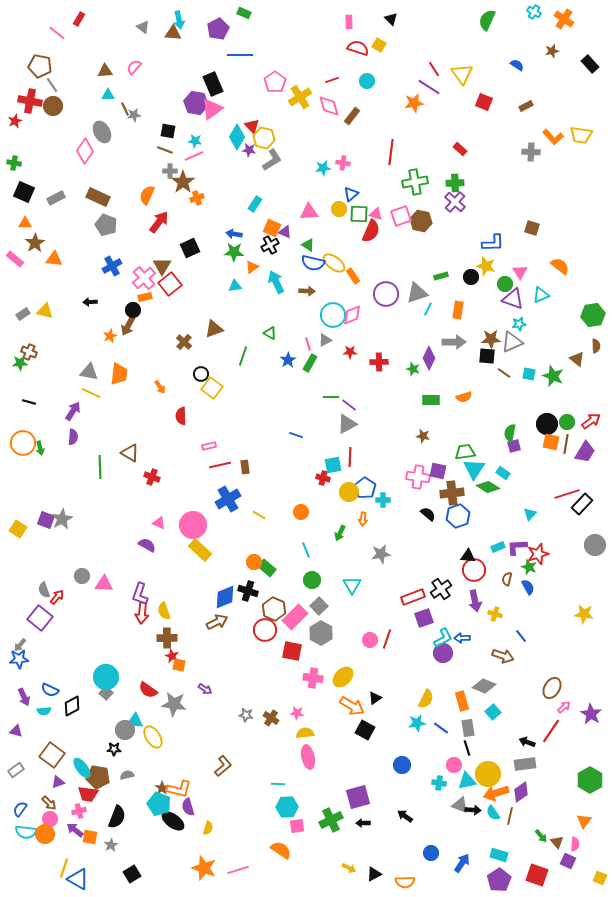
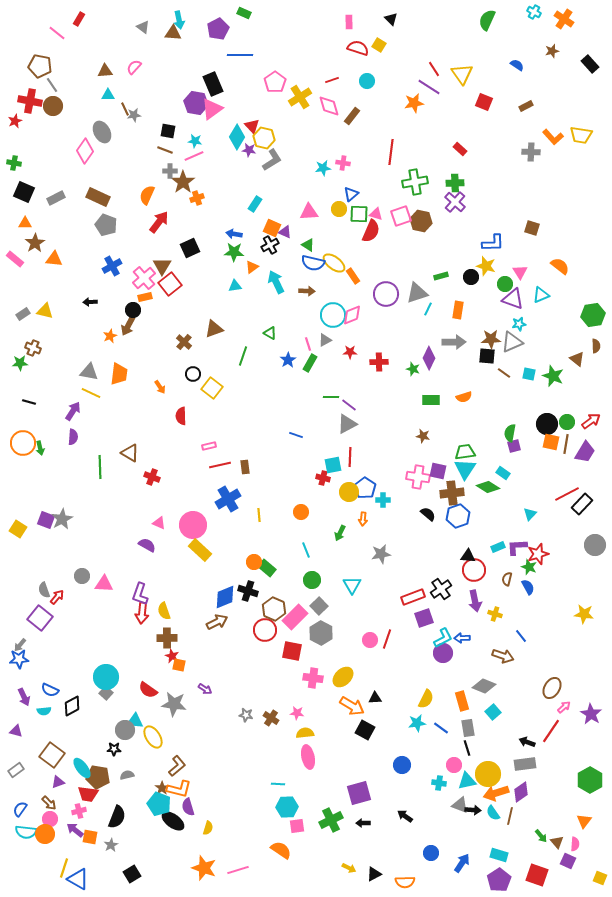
brown cross at (29, 352): moved 4 px right, 4 px up
black circle at (201, 374): moved 8 px left
cyan triangle at (474, 469): moved 9 px left
red line at (567, 494): rotated 10 degrees counterclockwise
yellow line at (259, 515): rotated 56 degrees clockwise
black triangle at (375, 698): rotated 32 degrees clockwise
brown L-shape at (223, 766): moved 46 px left
purple square at (358, 797): moved 1 px right, 4 px up
